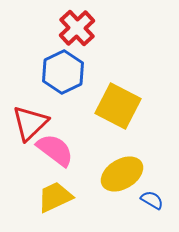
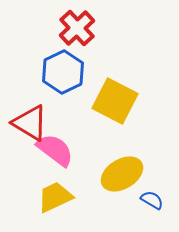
yellow square: moved 3 px left, 5 px up
red triangle: rotated 45 degrees counterclockwise
